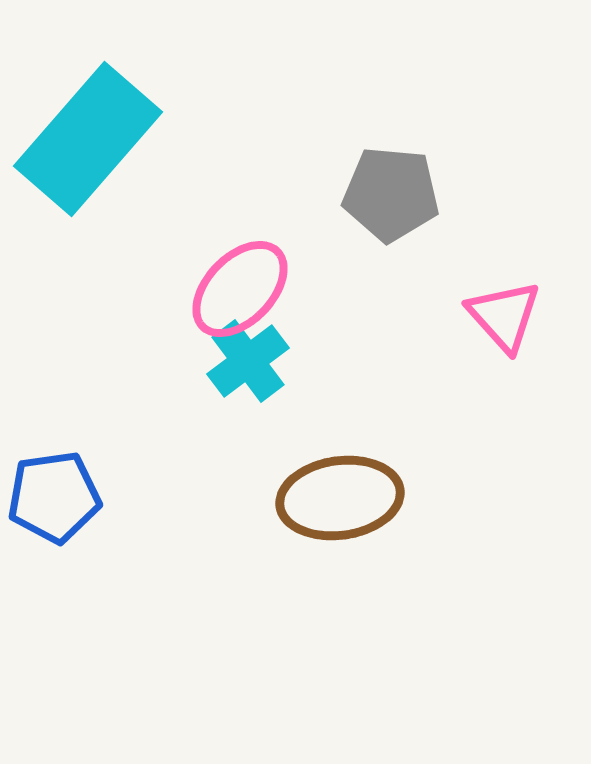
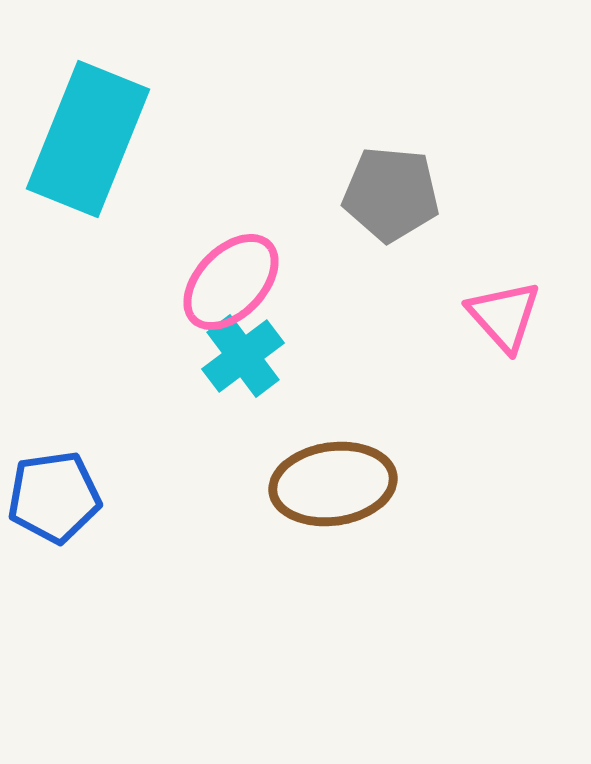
cyan rectangle: rotated 19 degrees counterclockwise
pink ellipse: moved 9 px left, 7 px up
cyan cross: moved 5 px left, 5 px up
brown ellipse: moved 7 px left, 14 px up
